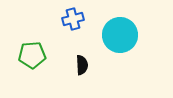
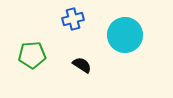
cyan circle: moved 5 px right
black semicircle: rotated 54 degrees counterclockwise
